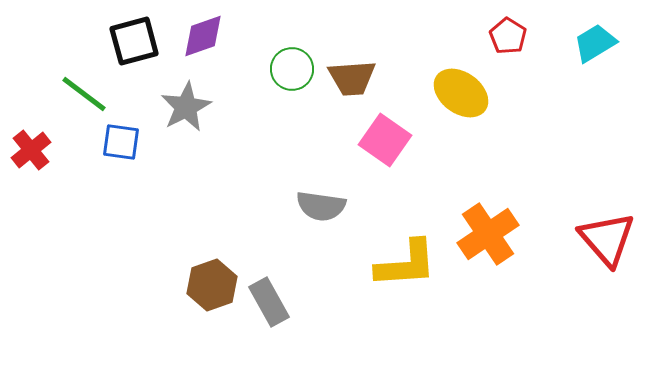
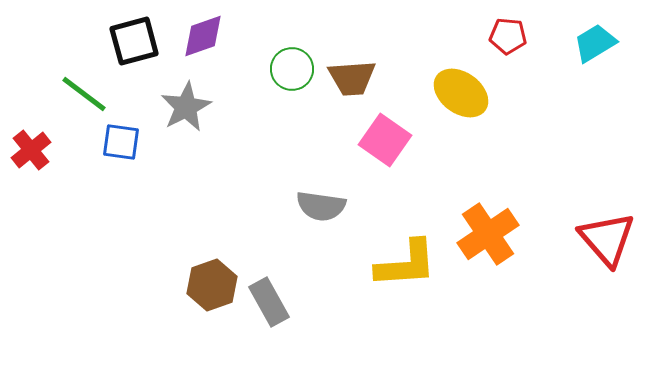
red pentagon: rotated 27 degrees counterclockwise
